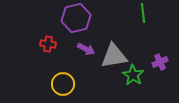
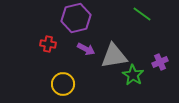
green line: moved 1 px left, 1 px down; rotated 48 degrees counterclockwise
